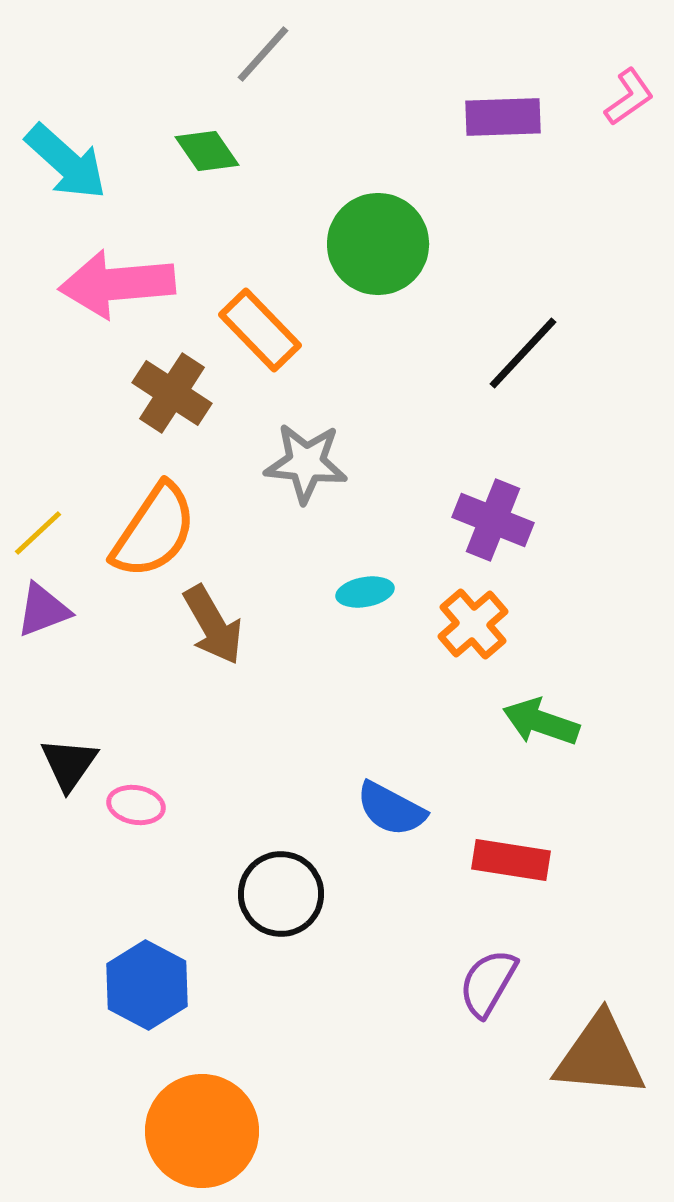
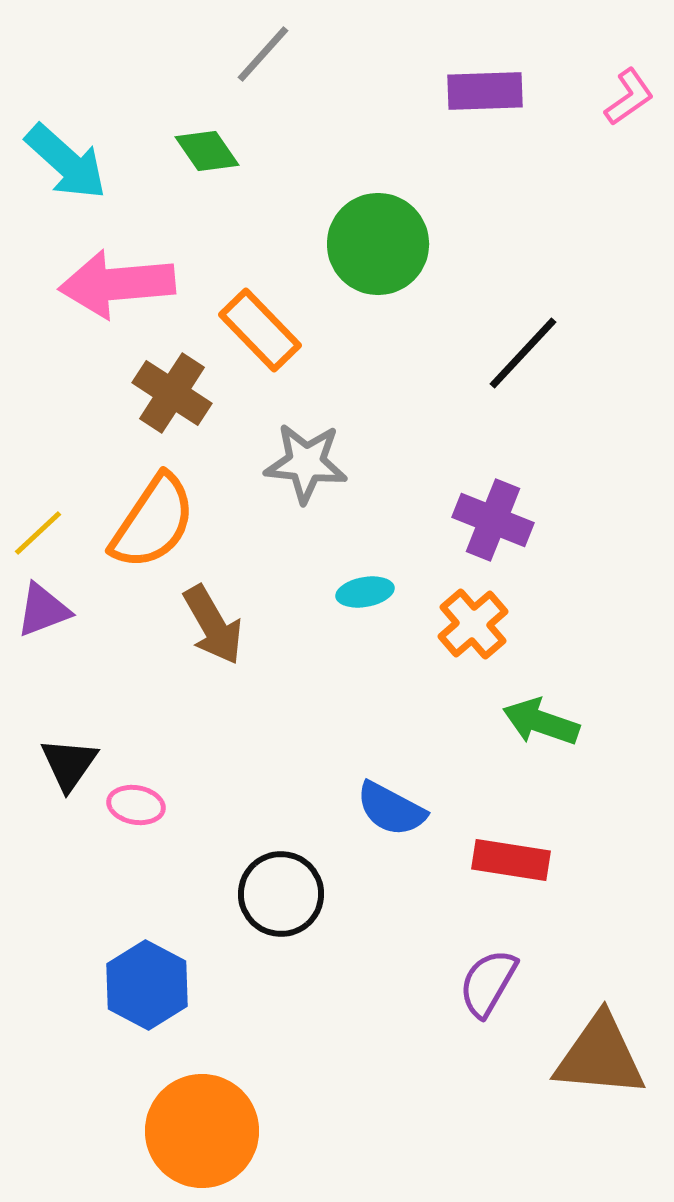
purple rectangle: moved 18 px left, 26 px up
orange semicircle: moved 1 px left, 9 px up
